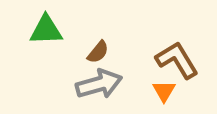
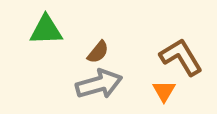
brown L-shape: moved 4 px right, 3 px up
